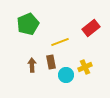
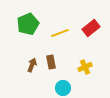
yellow line: moved 9 px up
brown arrow: rotated 24 degrees clockwise
cyan circle: moved 3 px left, 13 px down
